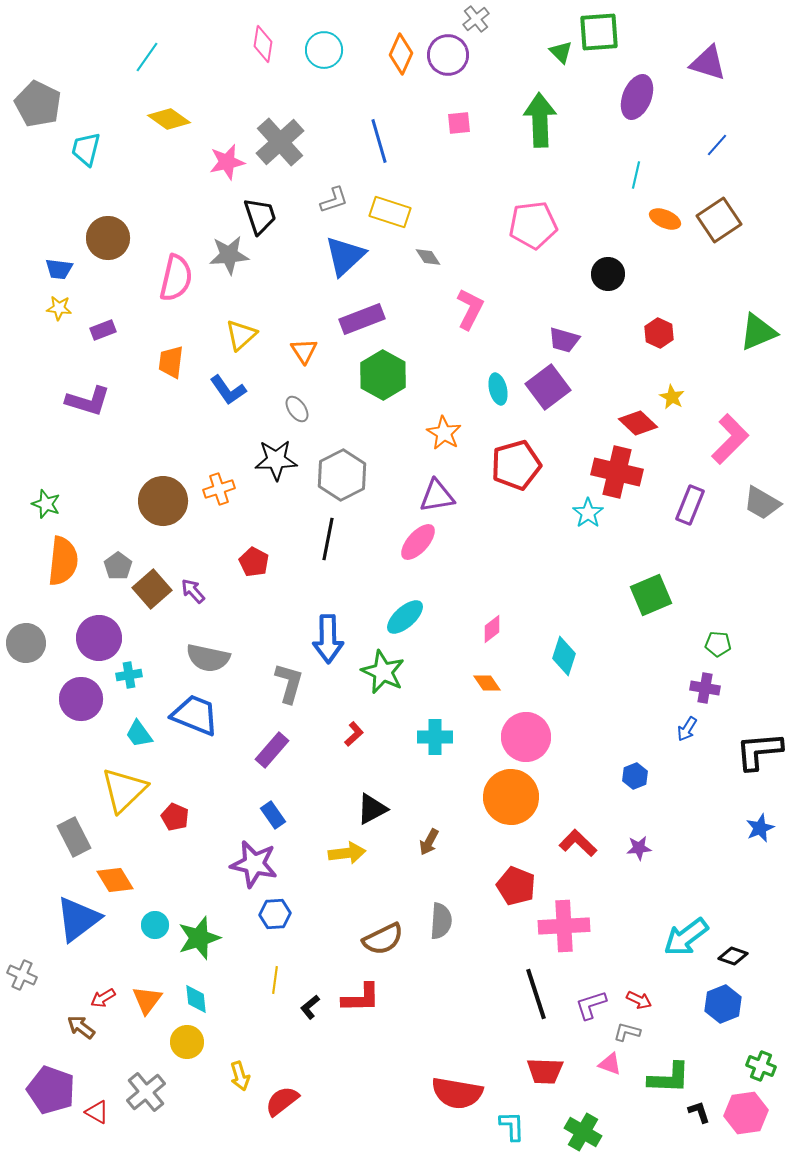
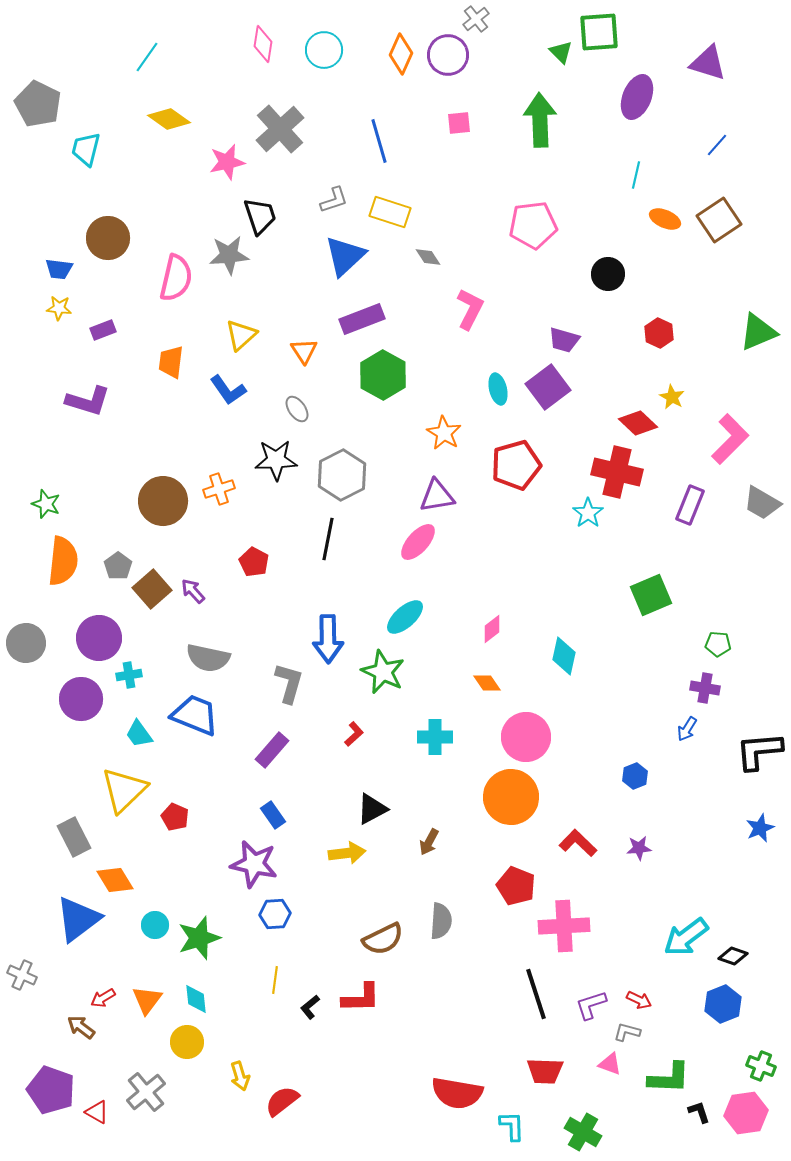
gray cross at (280, 142): moved 13 px up
cyan diamond at (564, 656): rotated 6 degrees counterclockwise
